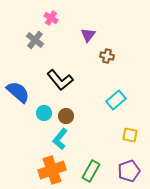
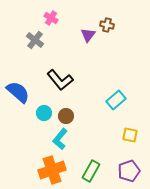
brown cross: moved 31 px up
